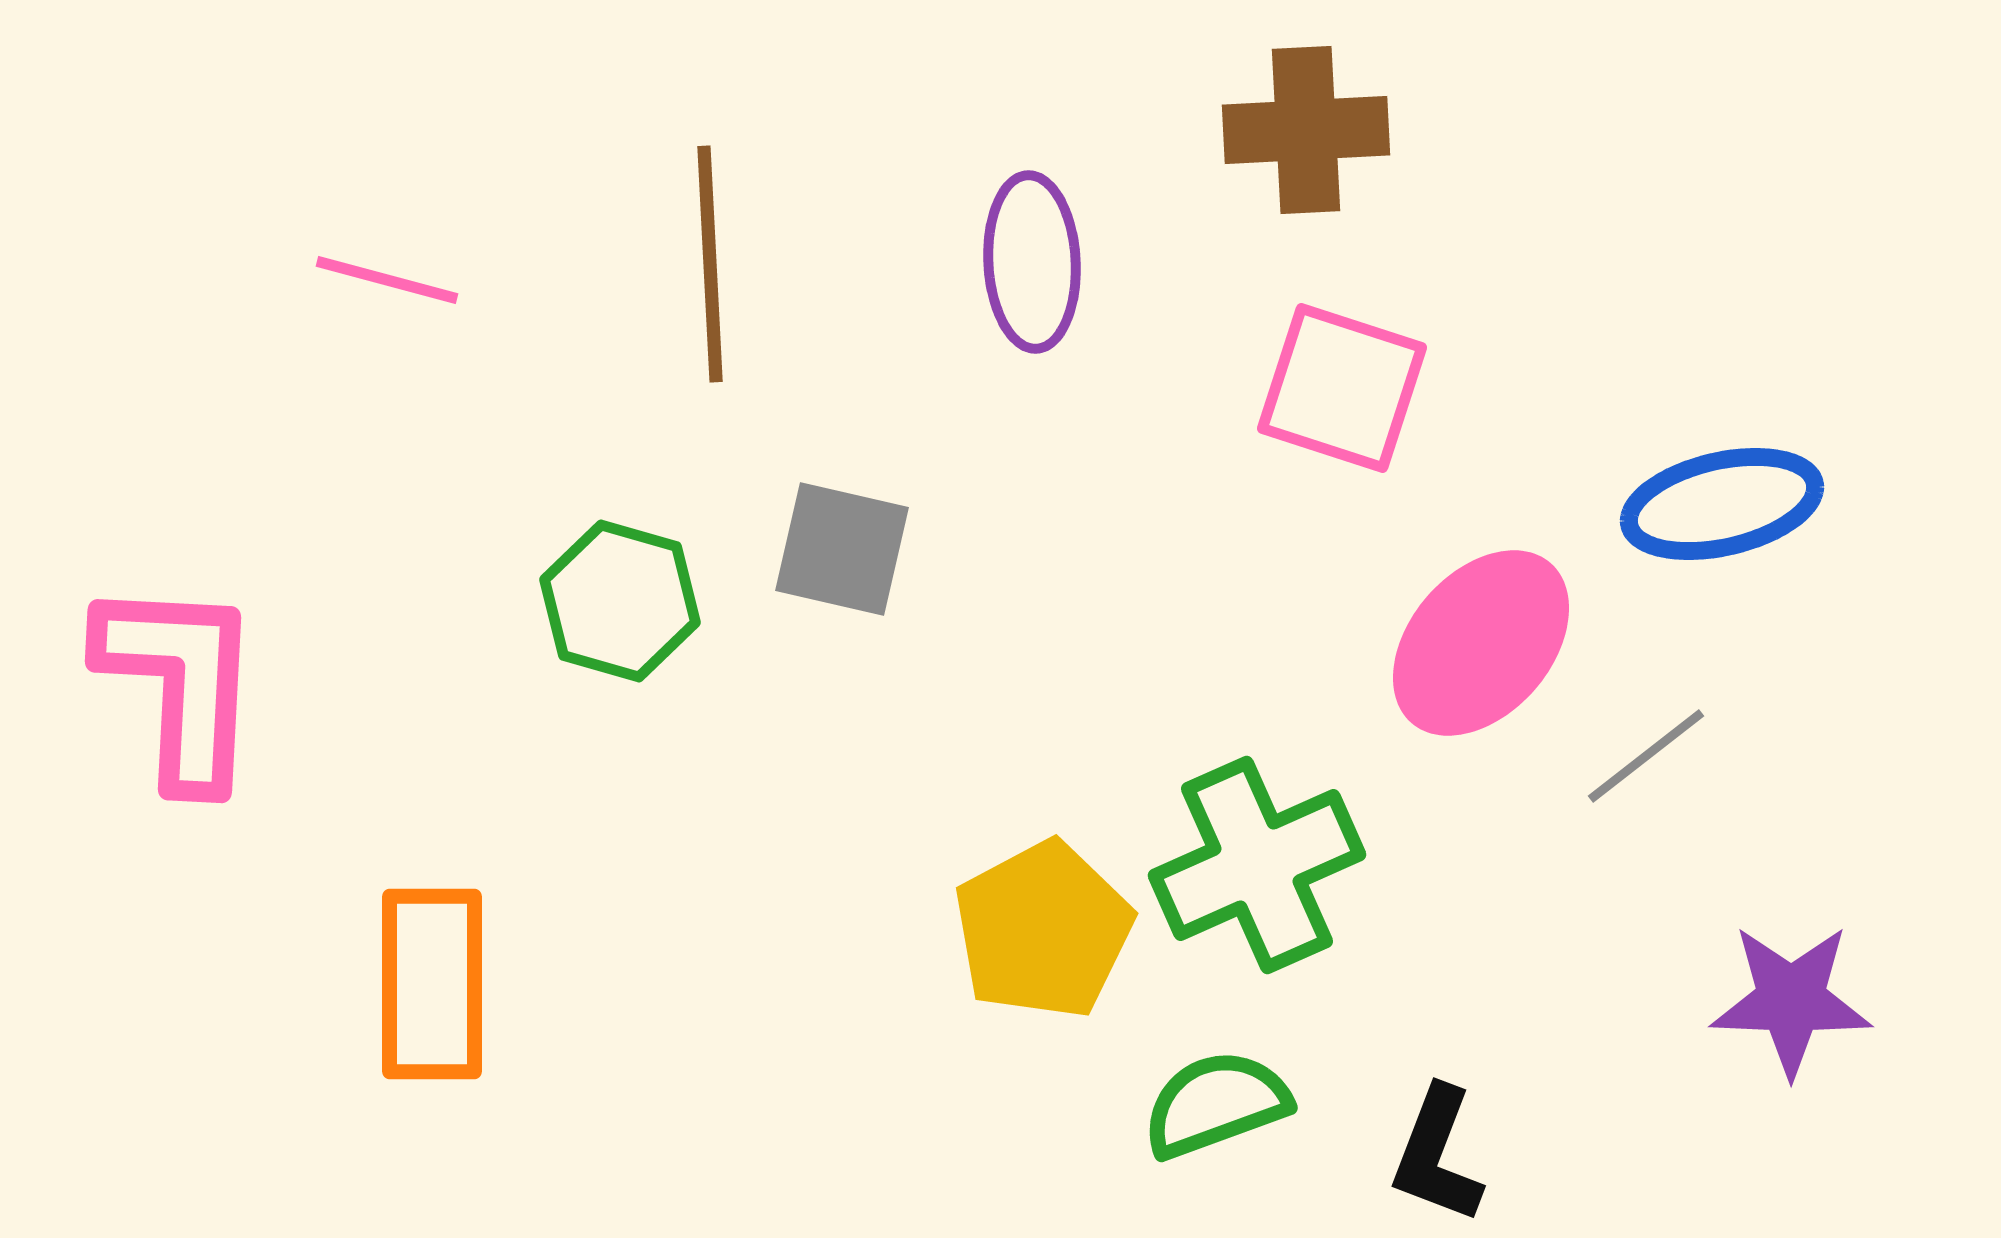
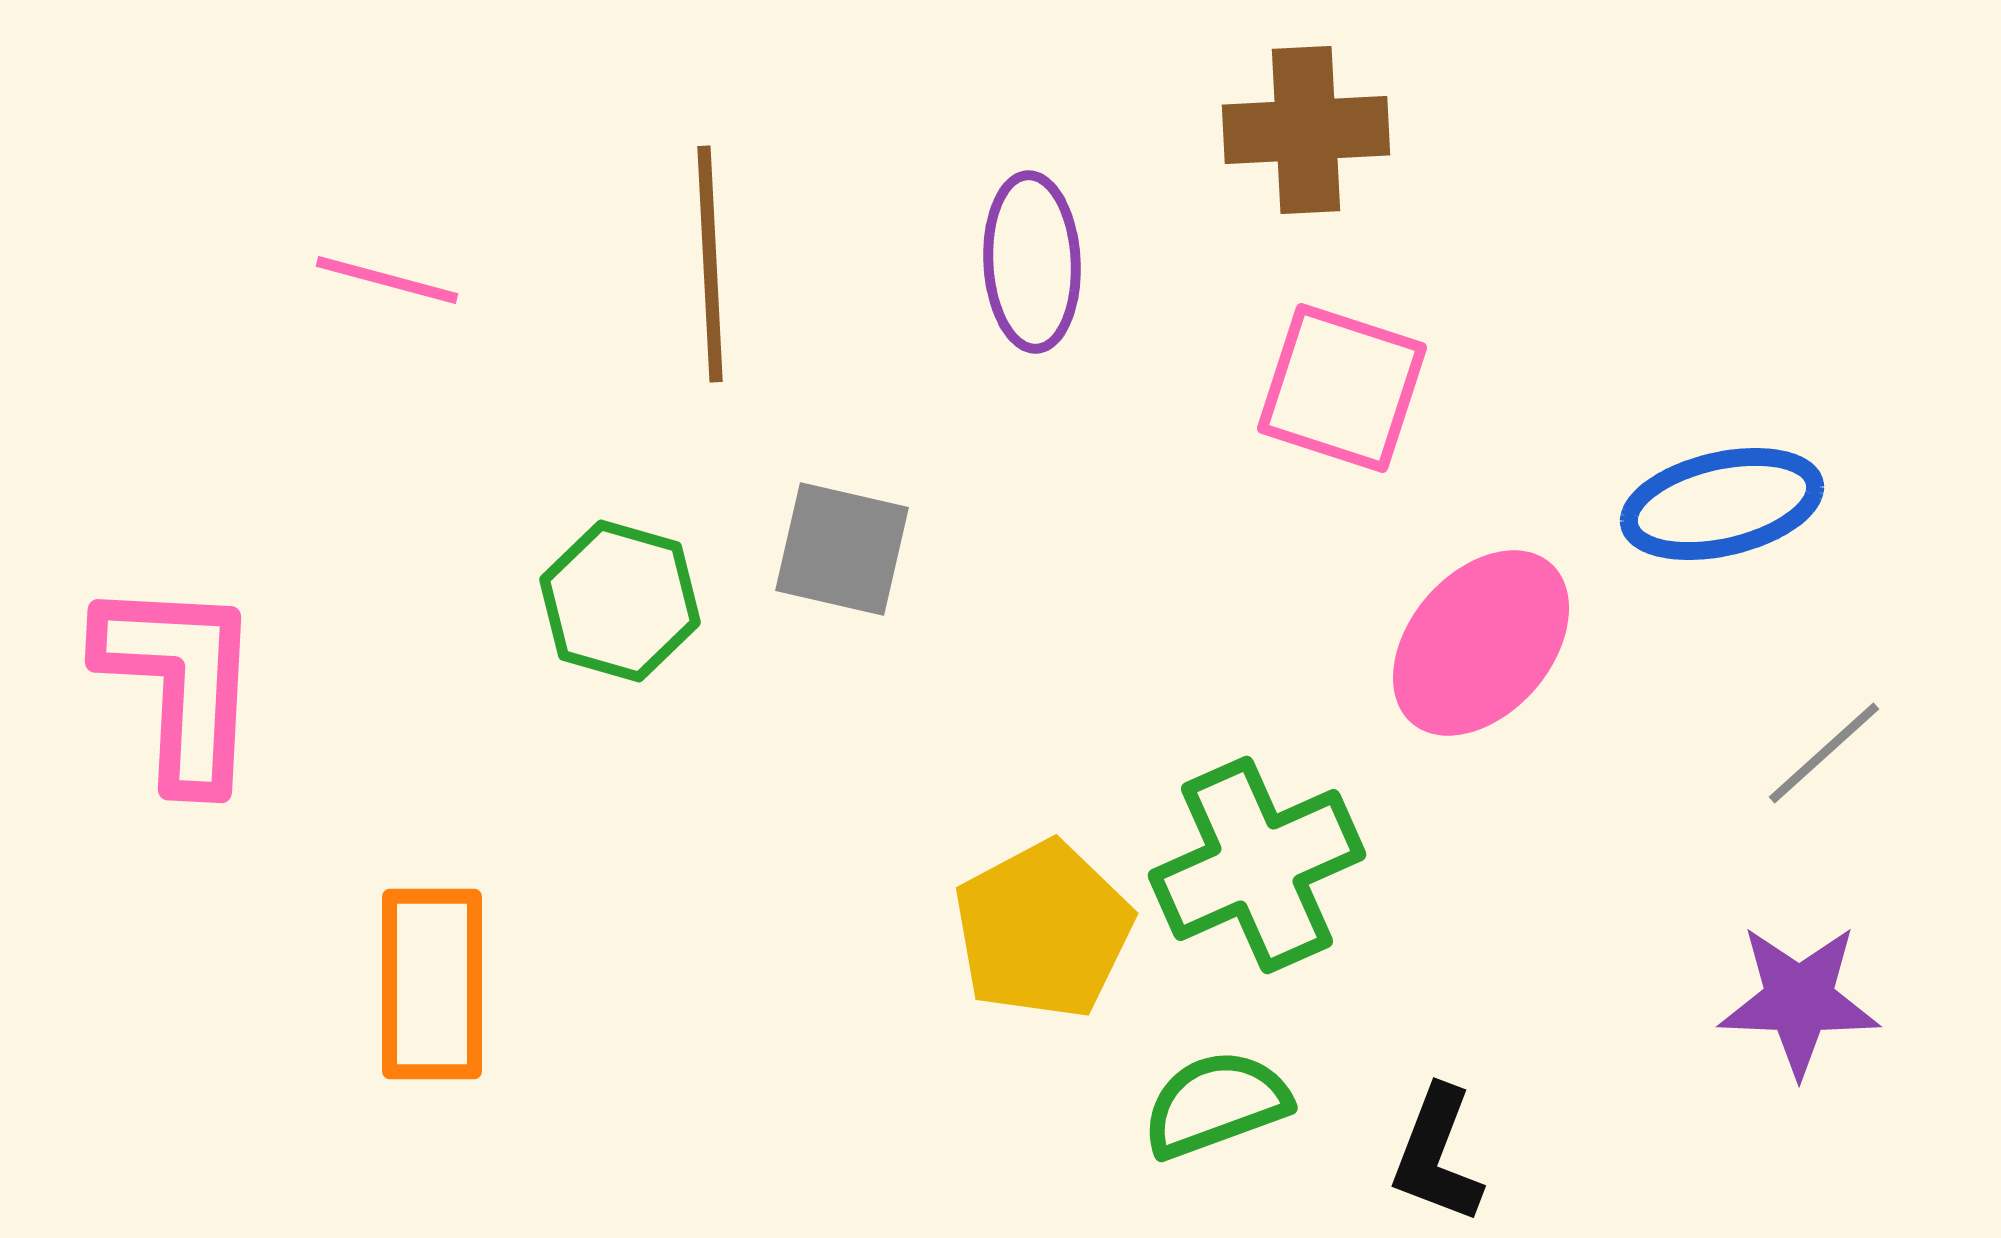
gray line: moved 178 px right, 3 px up; rotated 4 degrees counterclockwise
purple star: moved 8 px right
